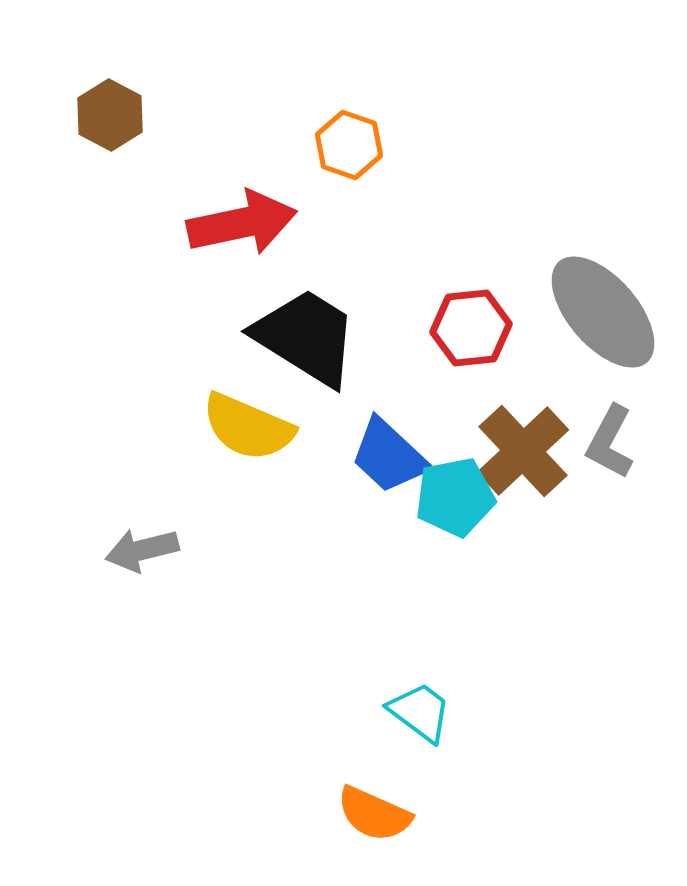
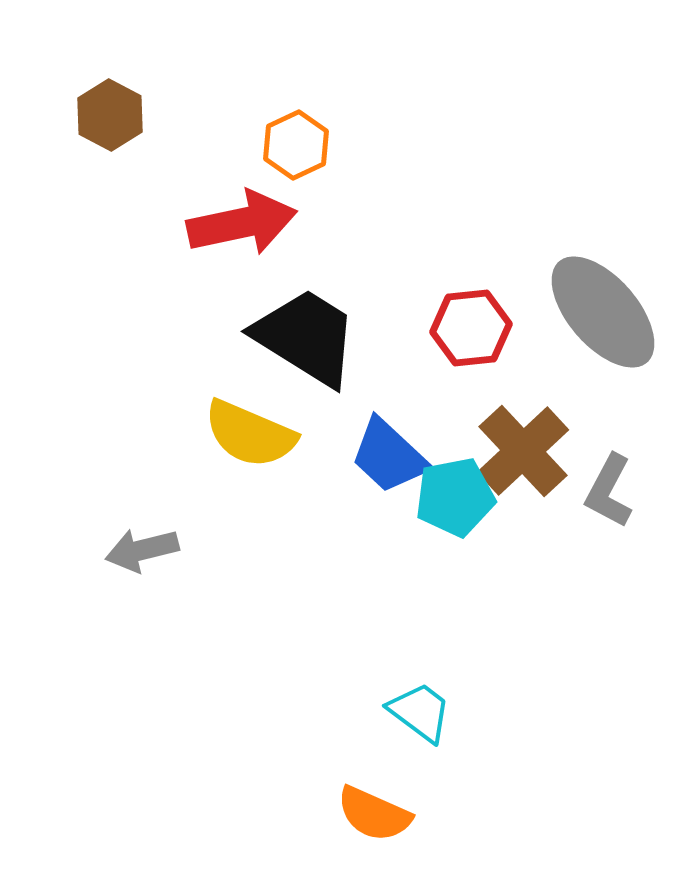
orange hexagon: moved 53 px left; rotated 16 degrees clockwise
yellow semicircle: moved 2 px right, 7 px down
gray L-shape: moved 1 px left, 49 px down
